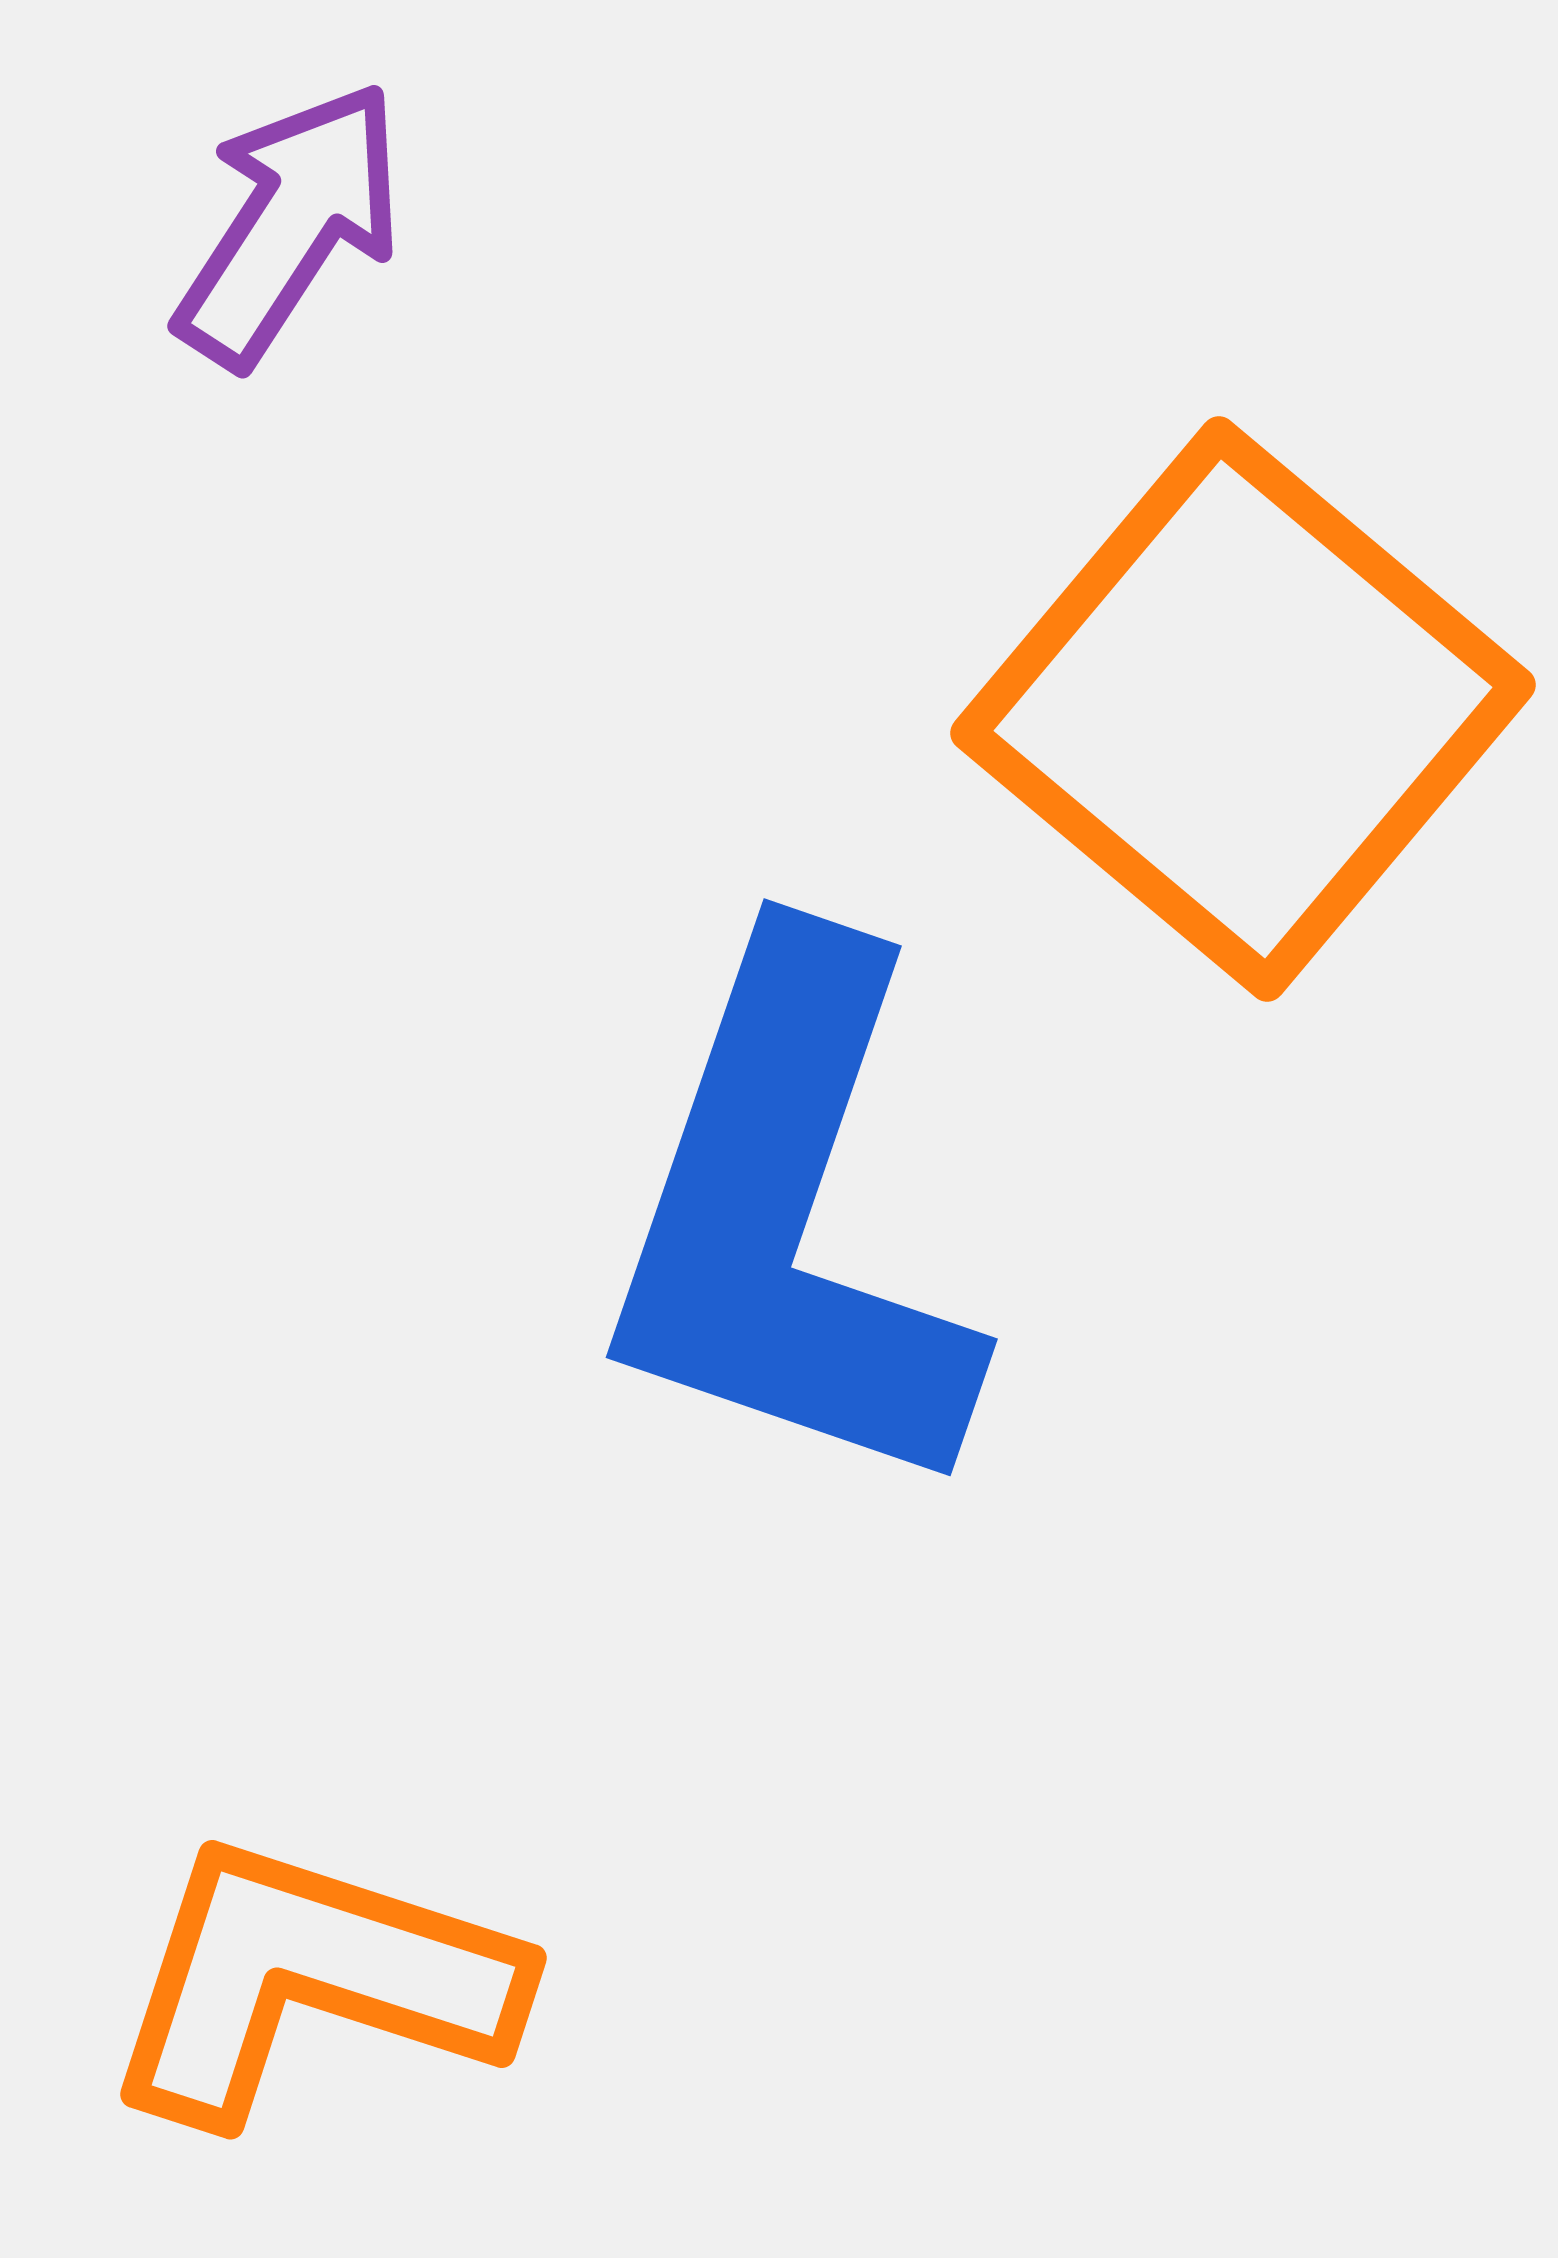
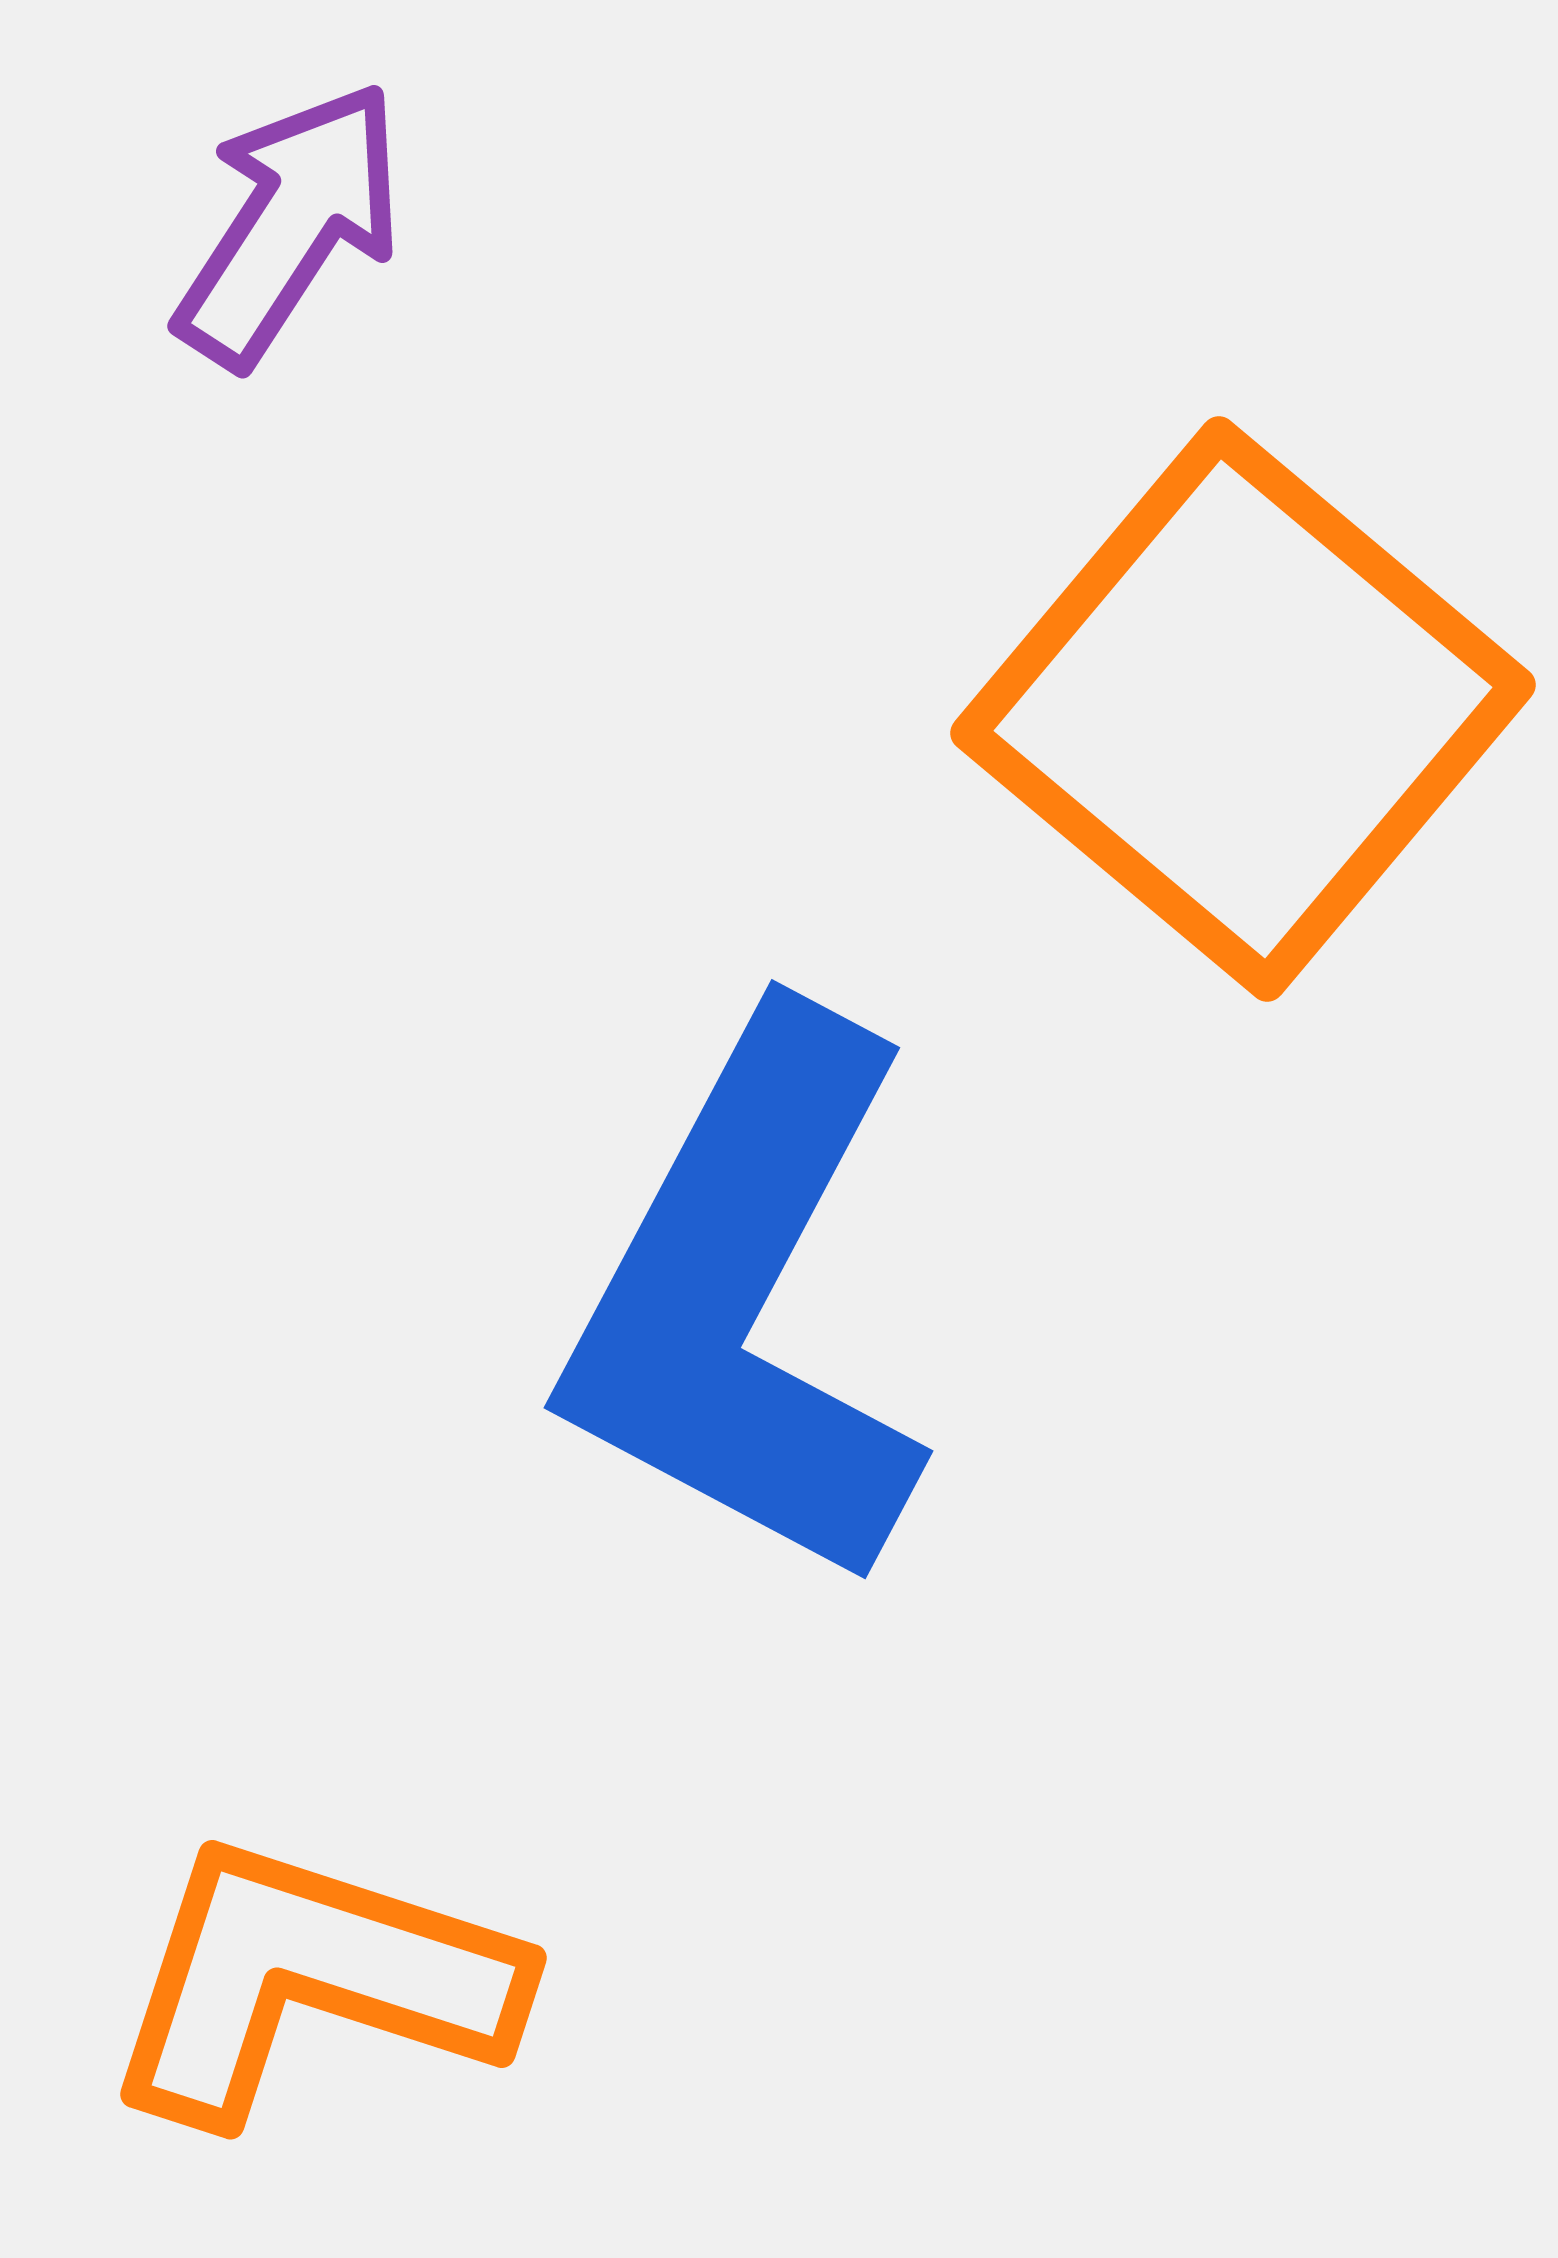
blue L-shape: moved 43 px left, 81 px down; rotated 9 degrees clockwise
